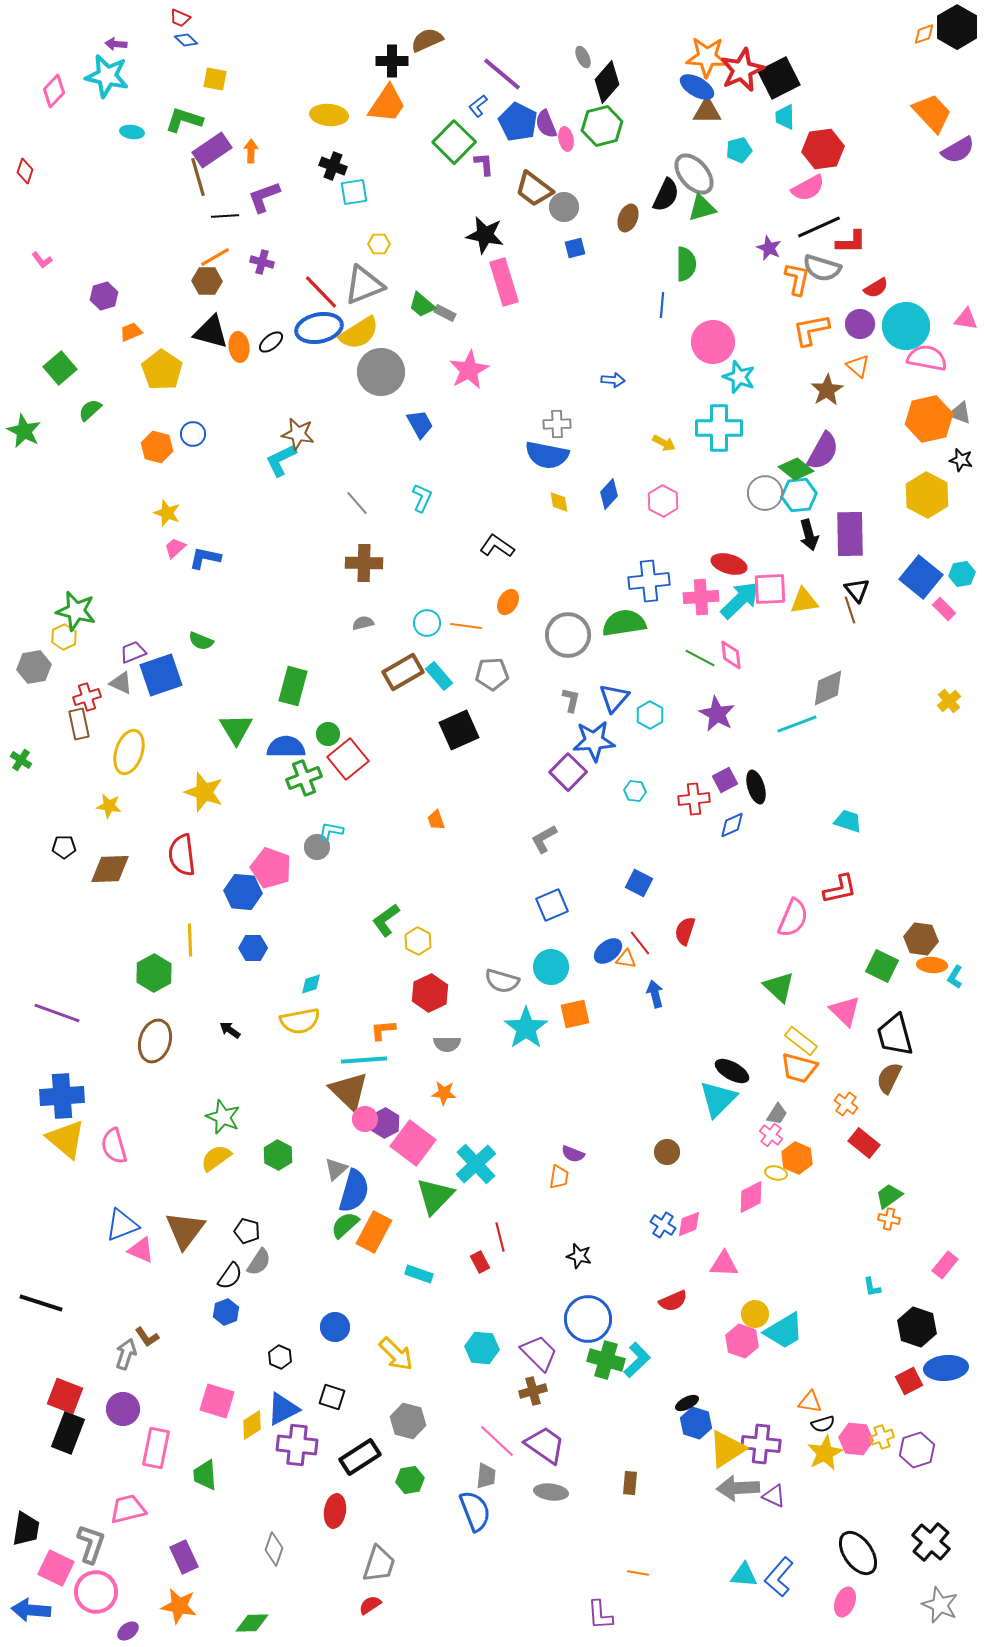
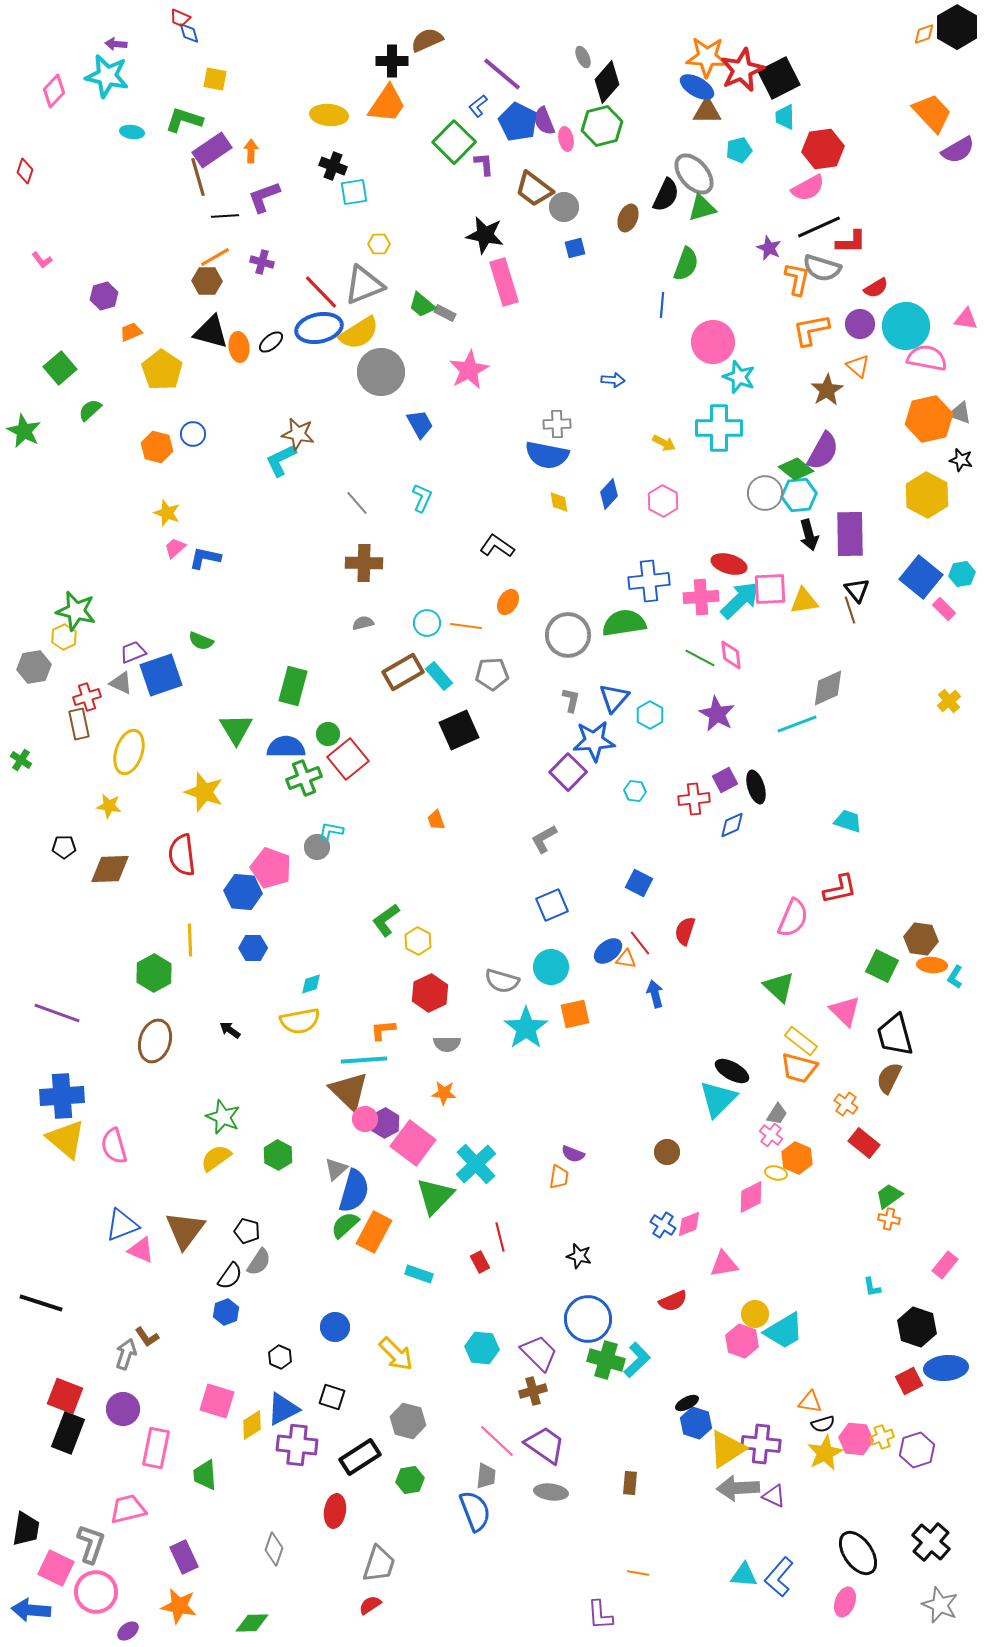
blue diamond at (186, 40): moved 3 px right, 7 px up; rotated 30 degrees clockwise
purple semicircle at (546, 124): moved 2 px left, 3 px up
green semicircle at (686, 264): rotated 20 degrees clockwise
pink triangle at (724, 1264): rotated 12 degrees counterclockwise
